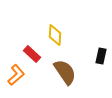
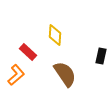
red rectangle: moved 4 px left, 2 px up
brown semicircle: moved 2 px down
